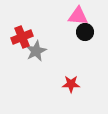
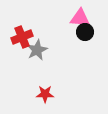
pink triangle: moved 2 px right, 2 px down
gray star: moved 1 px right, 1 px up
red star: moved 26 px left, 10 px down
